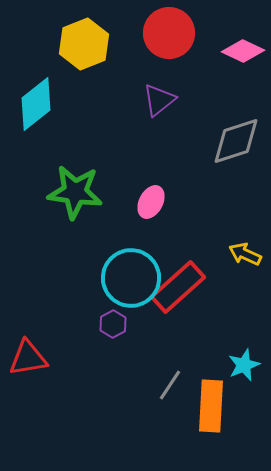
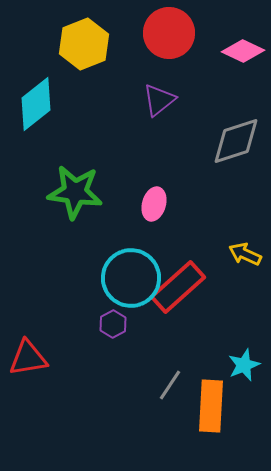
pink ellipse: moved 3 px right, 2 px down; rotated 12 degrees counterclockwise
